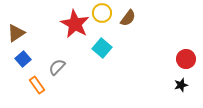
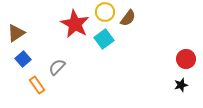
yellow circle: moved 3 px right, 1 px up
cyan square: moved 2 px right, 9 px up; rotated 12 degrees clockwise
